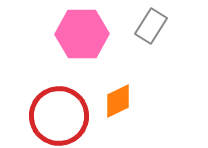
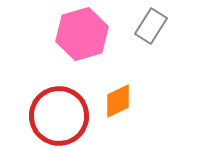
pink hexagon: rotated 15 degrees counterclockwise
